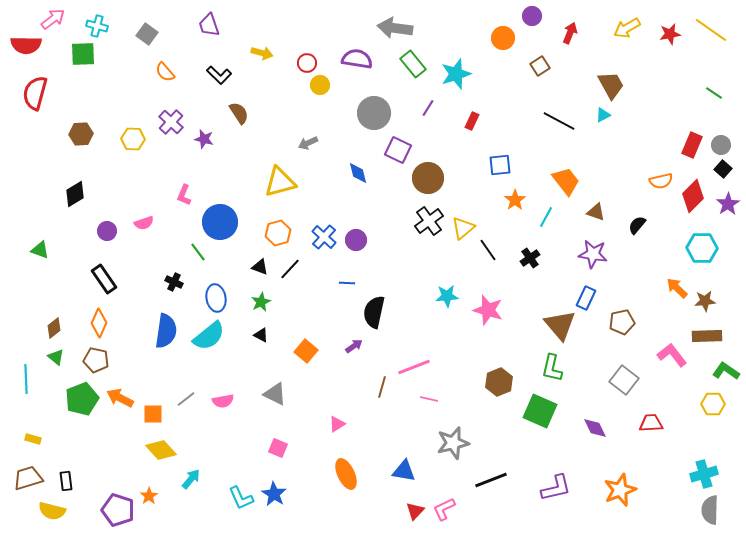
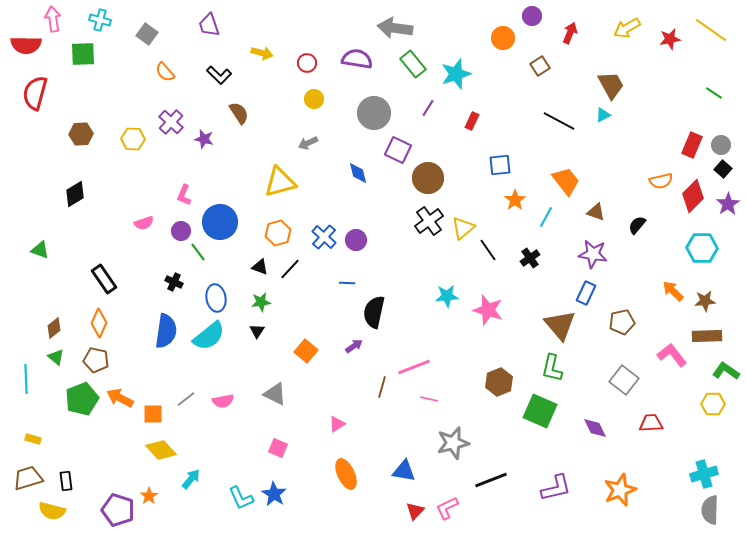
pink arrow at (53, 19): rotated 60 degrees counterclockwise
cyan cross at (97, 26): moved 3 px right, 6 px up
red star at (670, 34): moved 5 px down
yellow circle at (320, 85): moved 6 px left, 14 px down
purple circle at (107, 231): moved 74 px right
orange arrow at (677, 288): moved 4 px left, 3 px down
blue rectangle at (586, 298): moved 5 px up
green star at (261, 302): rotated 18 degrees clockwise
black triangle at (261, 335): moved 4 px left, 4 px up; rotated 35 degrees clockwise
pink L-shape at (444, 509): moved 3 px right, 1 px up
